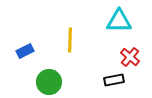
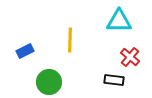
black rectangle: rotated 18 degrees clockwise
